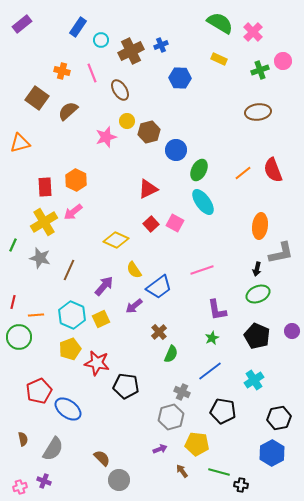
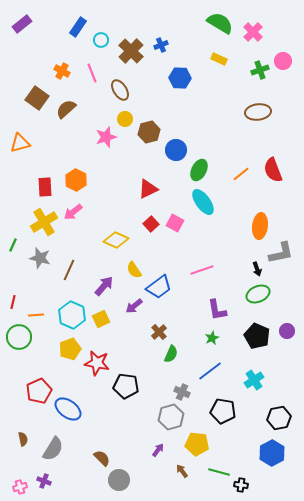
brown cross at (131, 51): rotated 20 degrees counterclockwise
orange cross at (62, 71): rotated 14 degrees clockwise
brown semicircle at (68, 111): moved 2 px left, 2 px up
yellow circle at (127, 121): moved 2 px left, 2 px up
orange line at (243, 173): moved 2 px left, 1 px down
black arrow at (257, 269): rotated 32 degrees counterclockwise
purple circle at (292, 331): moved 5 px left
purple arrow at (160, 449): moved 2 px left, 1 px down; rotated 32 degrees counterclockwise
